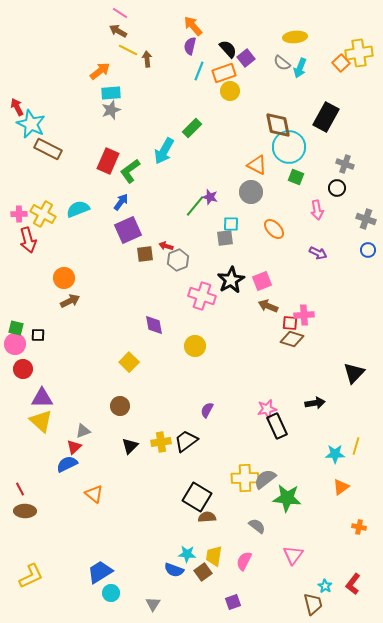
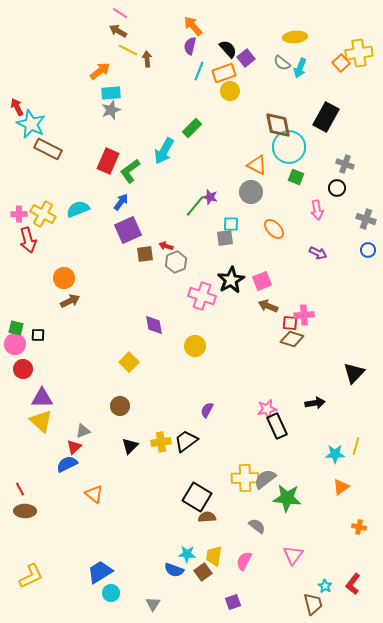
gray hexagon at (178, 260): moved 2 px left, 2 px down
